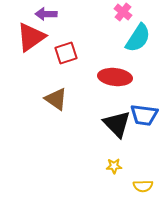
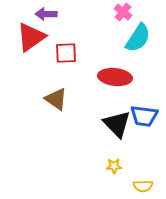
red square: rotated 15 degrees clockwise
blue trapezoid: moved 1 px down
